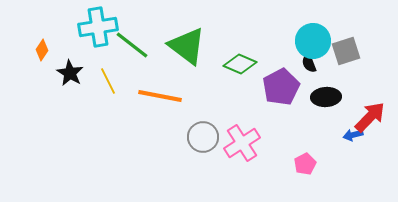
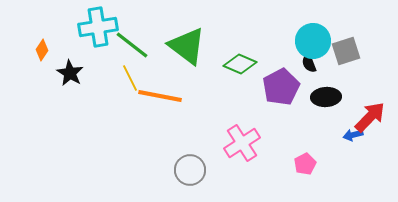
yellow line: moved 22 px right, 3 px up
gray circle: moved 13 px left, 33 px down
